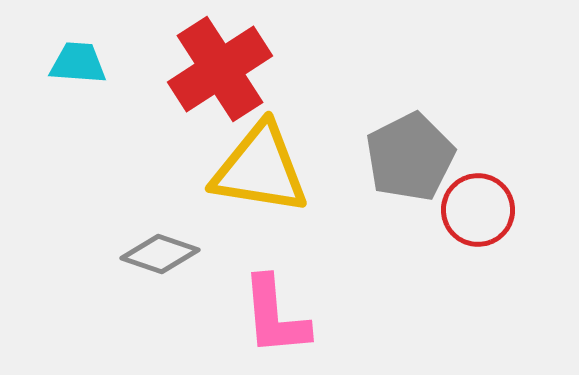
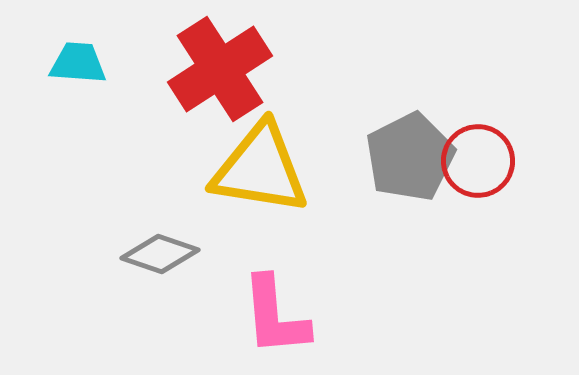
red circle: moved 49 px up
